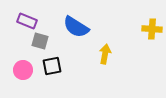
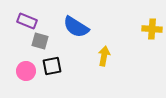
yellow arrow: moved 1 px left, 2 px down
pink circle: moved 3 px right, 1 px down
